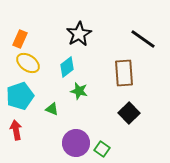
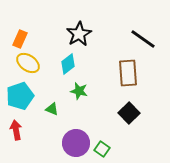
cyan diamond: moved 1 px right, 3 px up
brown rectangle: moved 4 px right
